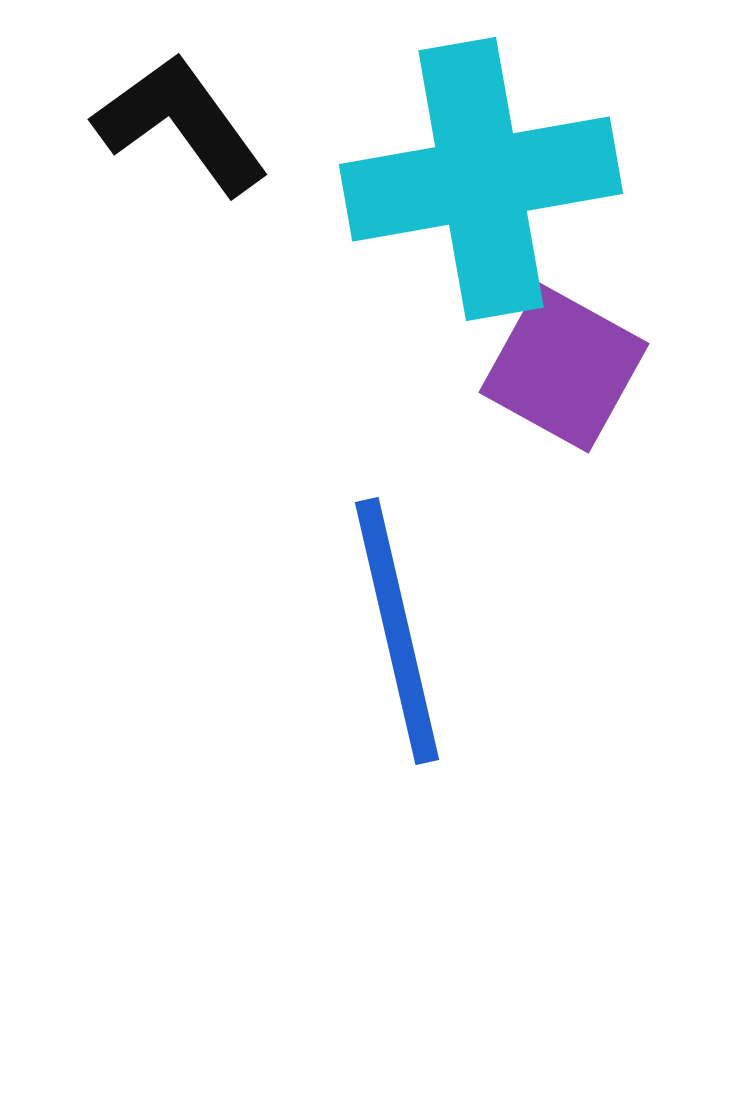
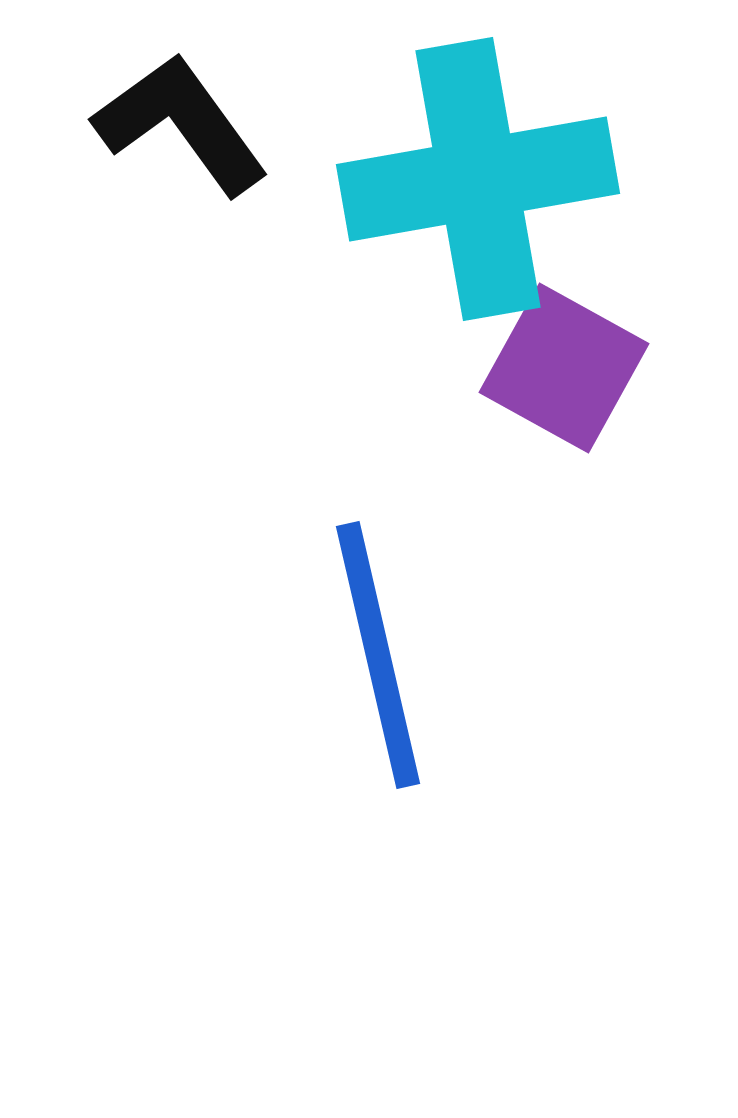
cyan cross: moved 3 px left
blue line: moved 19 px left, 24 px down
